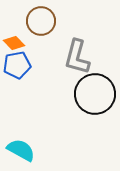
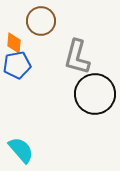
orange diamond: rotated 50 degrees clockwise
cyan semicircle: rotated 20 degrees clockwise
